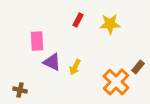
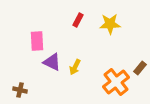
brown rectangle: moved 2 px right, 1 px down
orange cross: rotated 8 degrees clockwise
